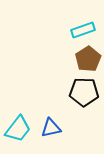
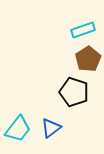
black pentagon: moved 10 px left; rotated 16 degrees clockwise
blue triangle: rotated 25 degrees counterclockwise
